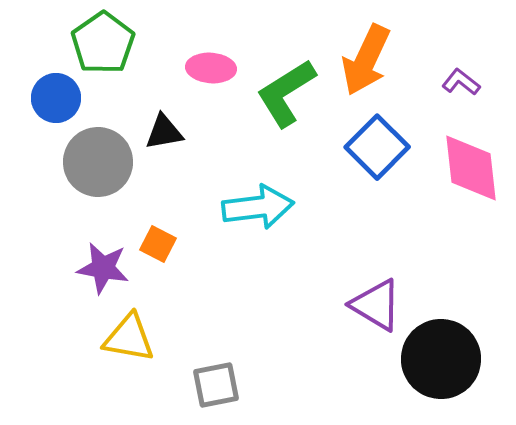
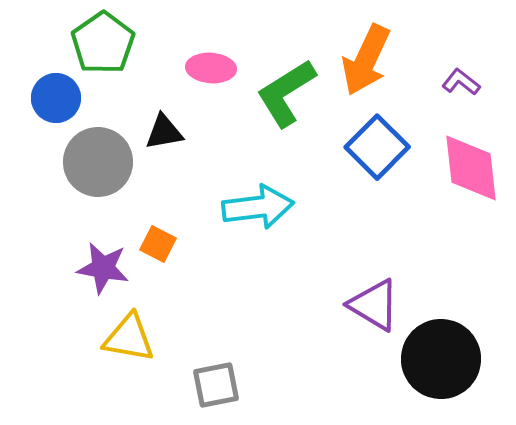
purple triangle: moved 2 px left
